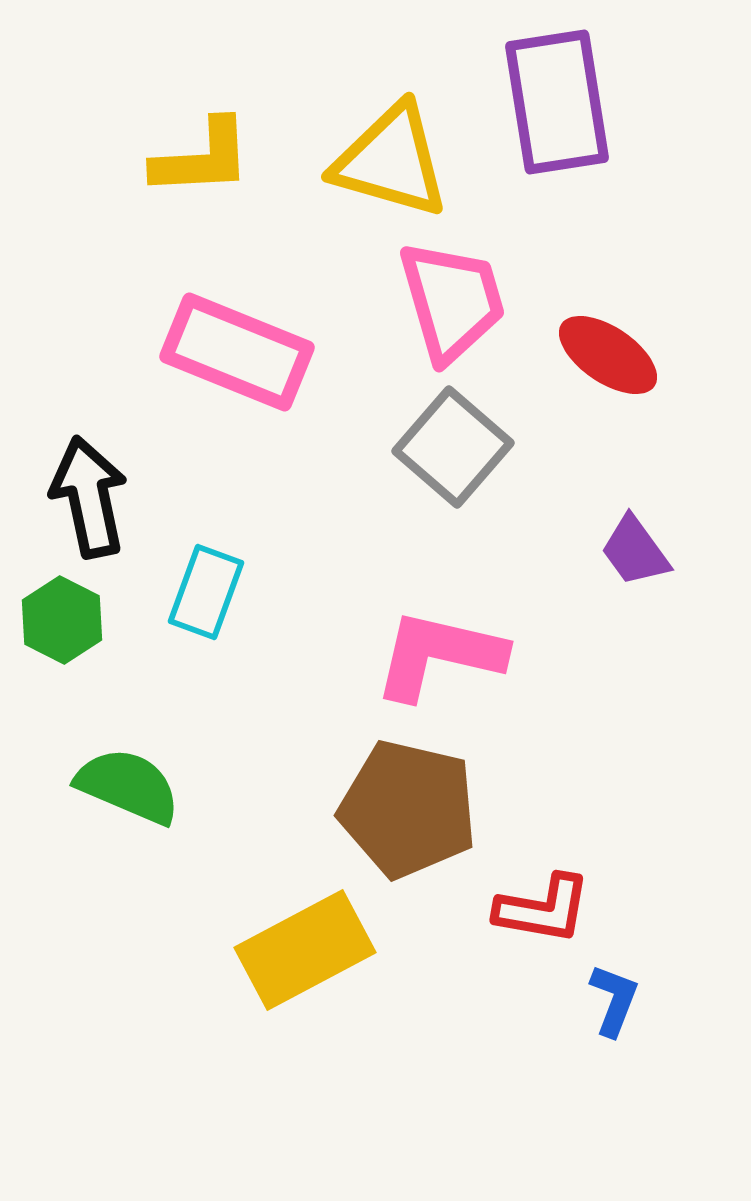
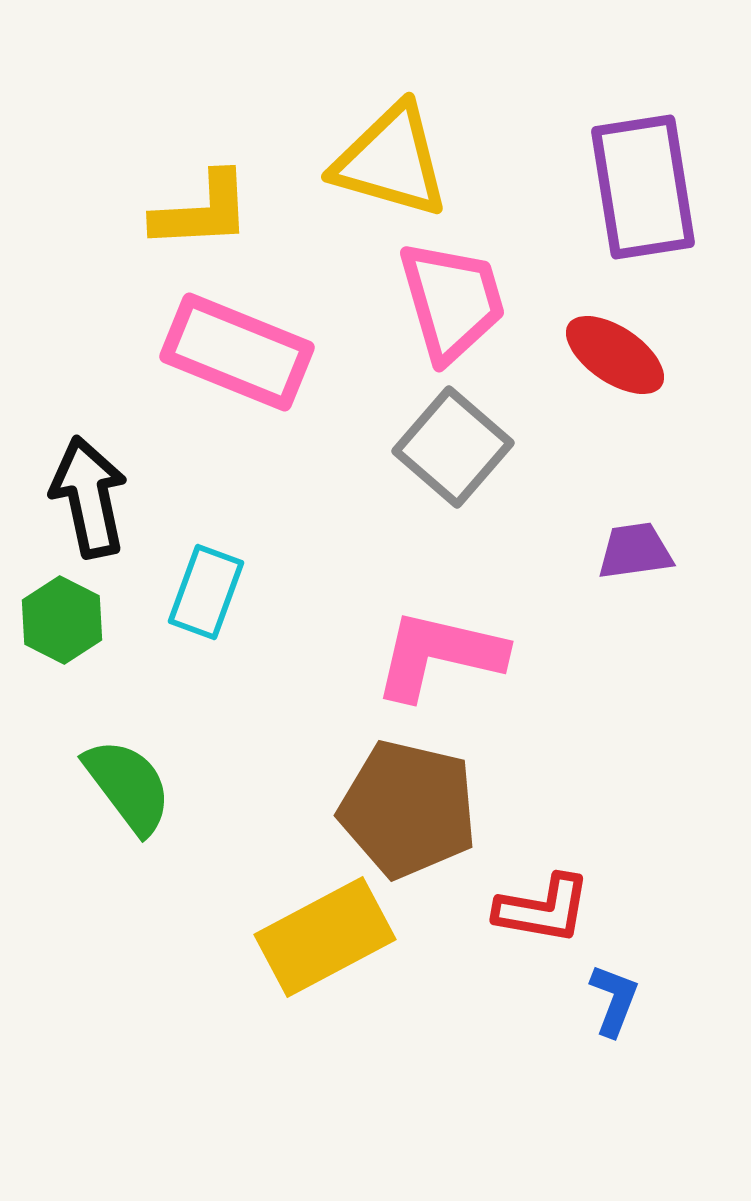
purple rectangle: moved 86 px right, 85 px down
yellow L-shape: moved 53 px down
red ellipse: moved 7 px right
purple trapezoid: rotated 118 degrees clockwise
green semicircle: rotated 30 degrees clockwise
yellow rectangle: moved 20 px right, 13 px up
